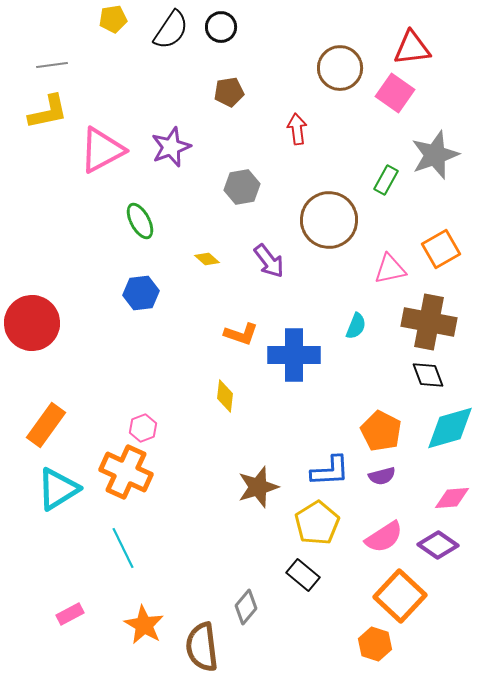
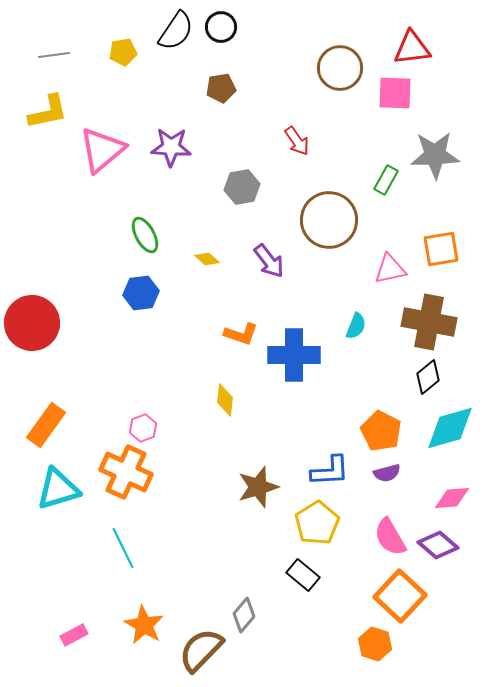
yellow pentagon at (113, 19): moved 10 px right, 33 px down
black semicircle at (171, 30): moved 5 px right, 1 px down
gray line at (52, 65): moved 2 px right, 10 px up
brown pentagon at (229, 92): moved 8 px left, 4 px up
pink square at (395, 93): rotated 33 degrees counterclockwise
red arrow at (297, 129): moved 12 px down; rotated 152 degrees clockwise
purple star at (171, 147): rotated 24 degrees clockwise
pink triangle at (102, 150): rotated 12 degrees counterclockwise
gray star at (435, 155): rotated 18 degrees clockwise
green ellipse at (140, 221): moved 5 px right, 14 px down
orange square at (441, 249): rotated 21 degrees clockwise
black diamond at (428, 375): moved 2 px down; rotated 72 degrees clockwise
yellow diamond at (225, 396): moved 4 px down
purple semicircle at (382, 476): moved 5 px right, 3 px up
cyan triangle at (58, 489): rotated 15 degrees clockwise
pink semicircle at (384, 537): moved 6 px right; rotated 93 degrees clockwise
purple diamond at (438, 545): rotated 6 degrees clockwise
gray diamond at (246, 607): moved 2 px left, 8 px down
pink rectangle at (70, 614): moved 4 px right, 21 px down
brown semicircle at (202, 647): moved 1 px left, 3 px down; rotated 51 degrees clockwise
